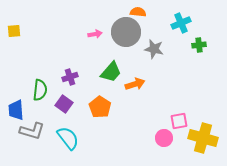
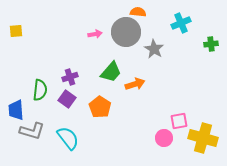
yellow square: moved 2 px right
green cross: moved 12 px right, 1 px up
gray star: rotated 18 degrees clockwise
purple square: moved 3 px right, 5 px up
